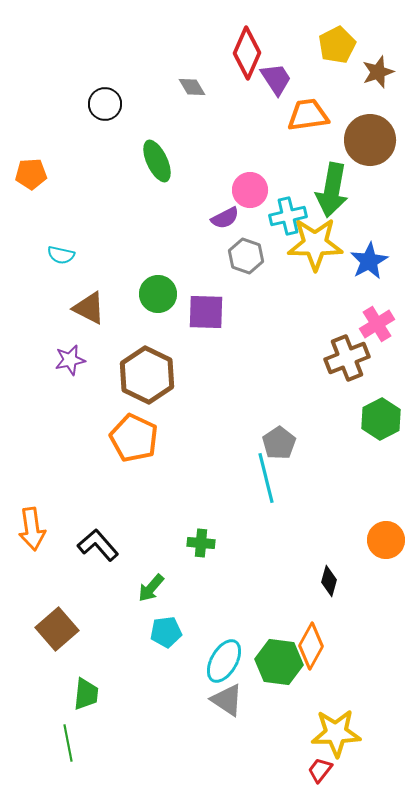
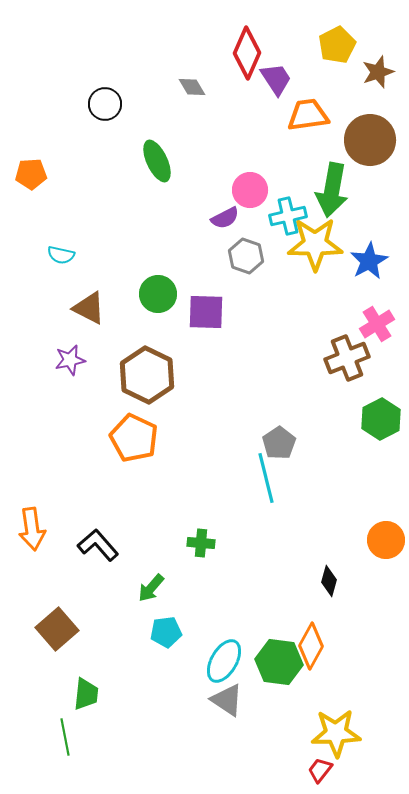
green line at (68, 743): moved 3 px left, 6 px up
